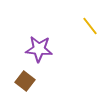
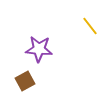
brown square: rotated 24 degrees clockwise
